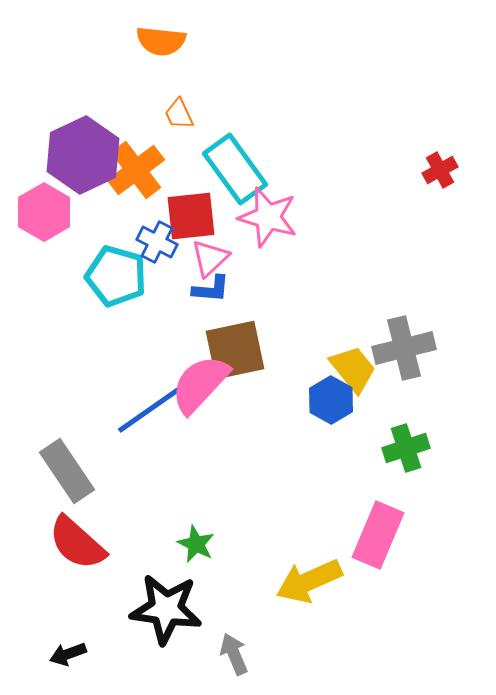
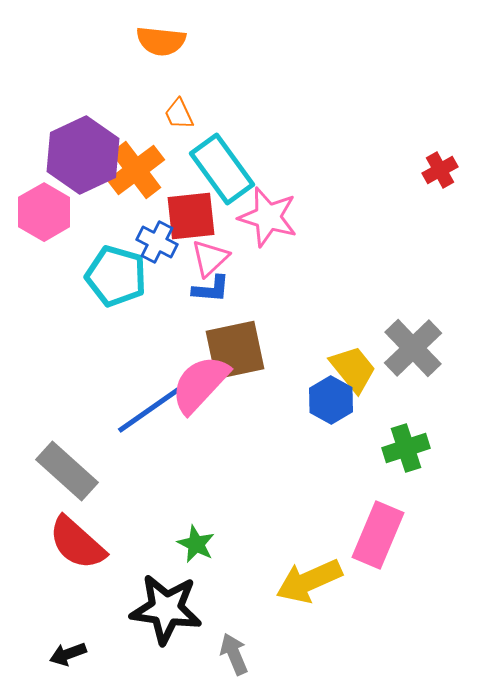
cyan rectangle: moved 13 px left
gray cross: moved 9 px right; rotated 30 degrees counterclockwise
gray rectangle: rotated 14 degrees counterclockwise
